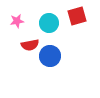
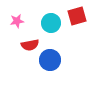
cyan circle: moved 2 px right
blue circle: moved 4 px down
